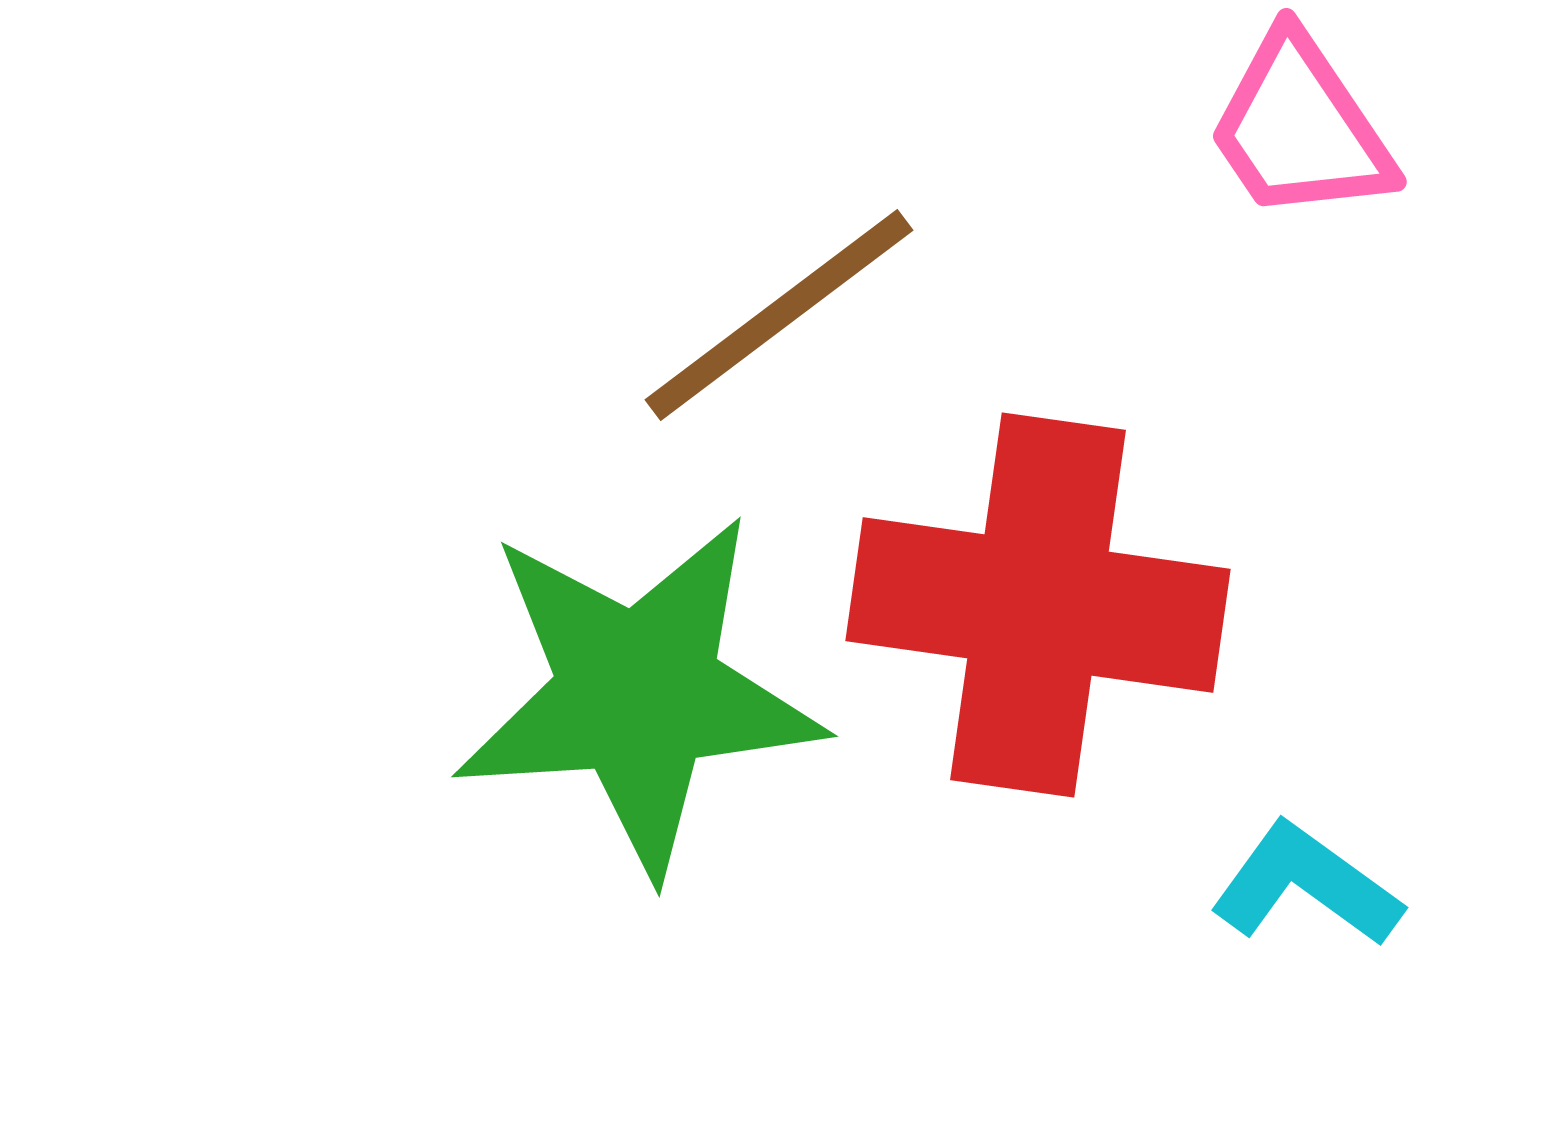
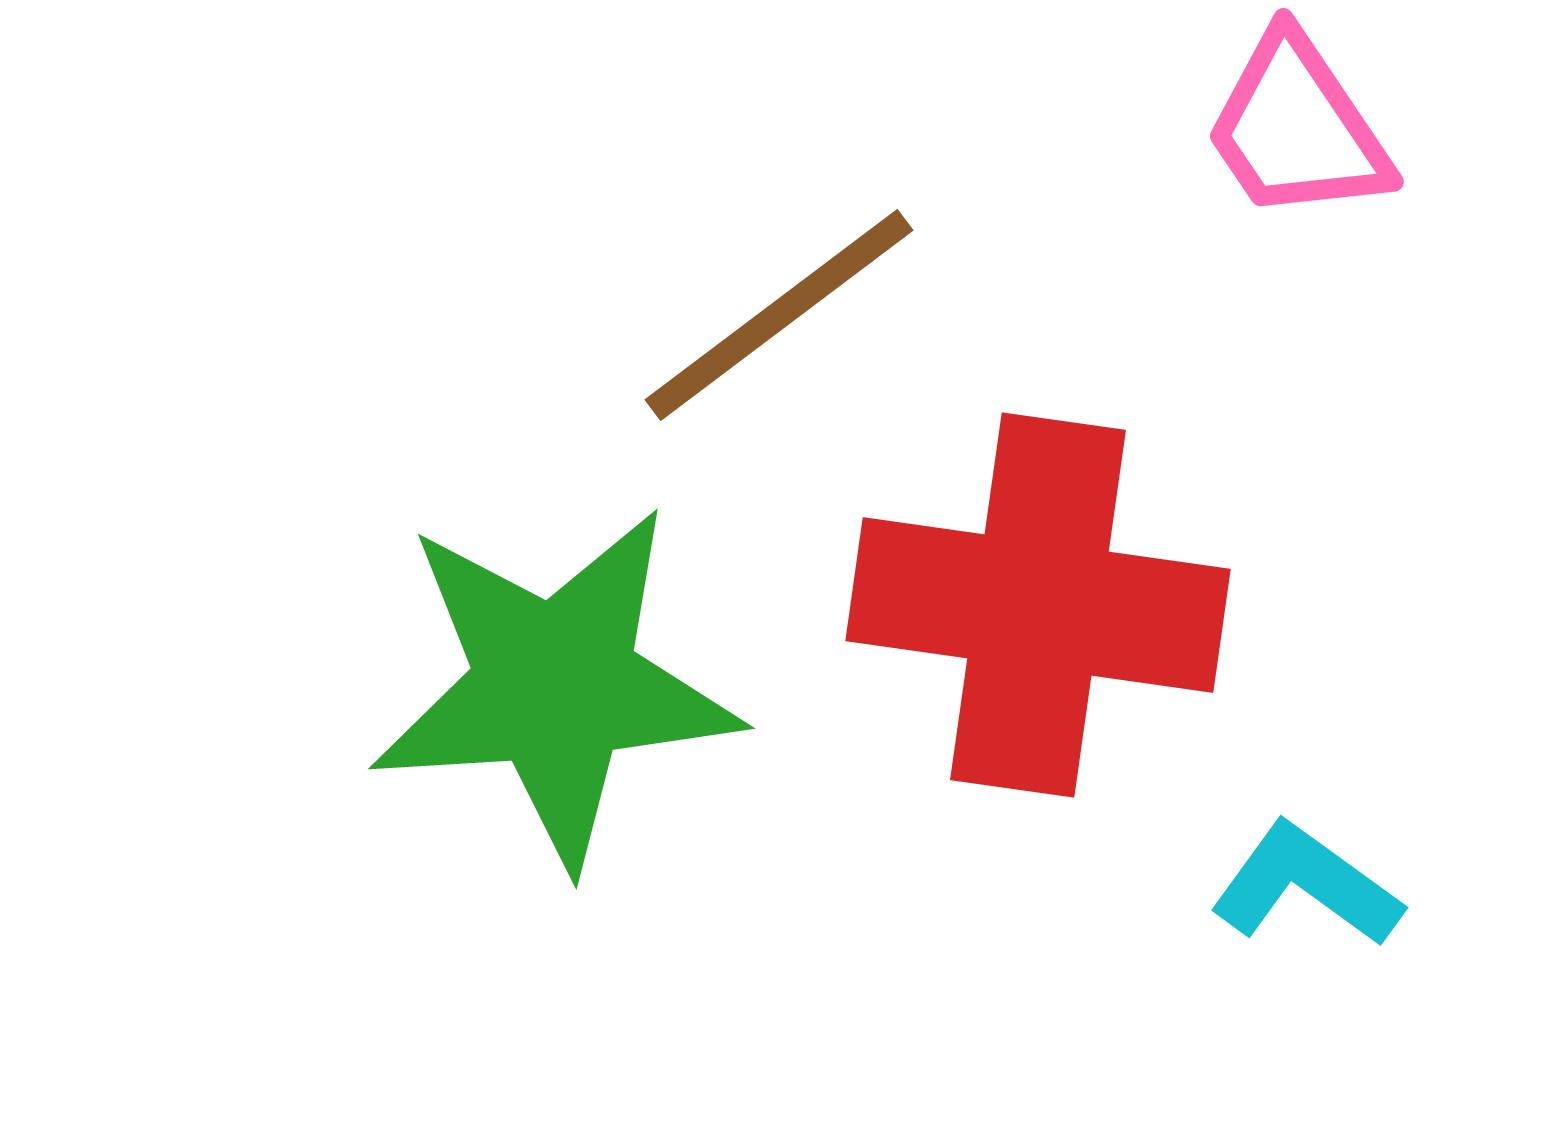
pink trapezoid: moved 3 px left
green star: moved 83 px left, 8 px up
